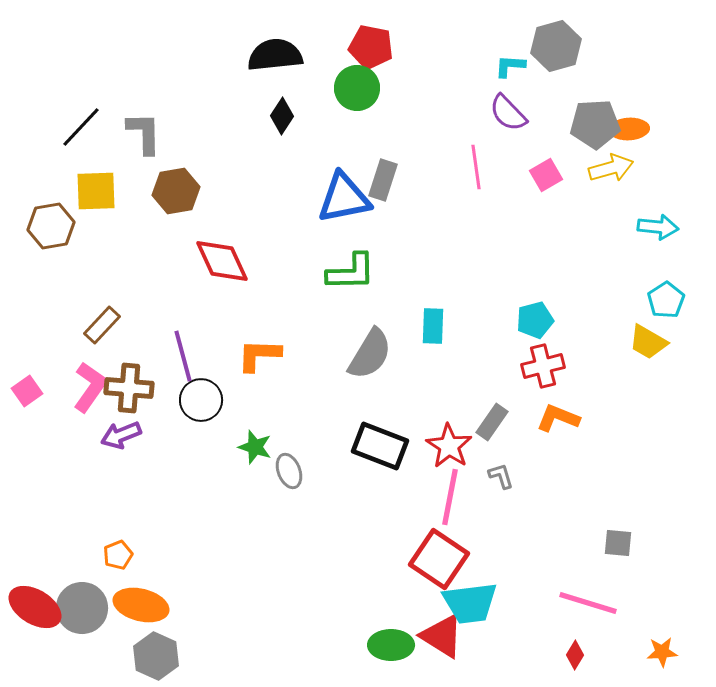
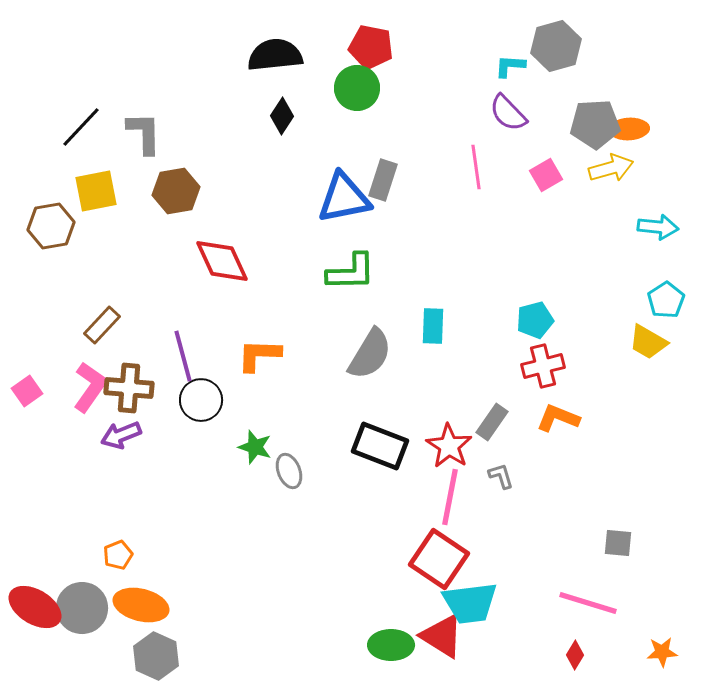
yellow square at (96, 191): rotated 9 degrees counterclockwise
